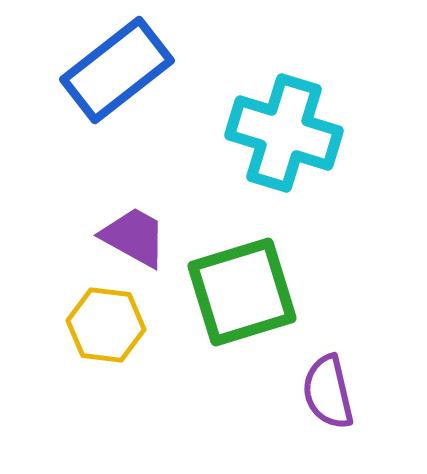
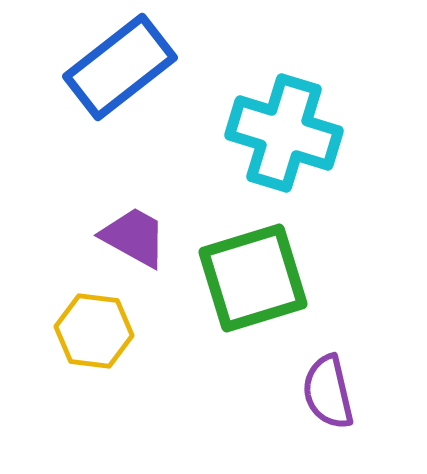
blue rectangle: moved 3 px right, 3 px up
green square: moved 11 px right, 14 px up
yellow hexagon: moved 12 px left, 6 px down
